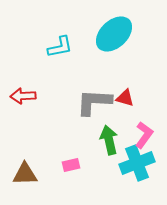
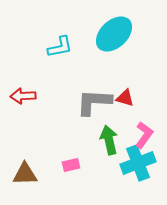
cyan cross: moved 1 px right
